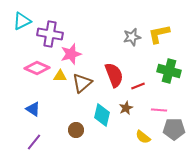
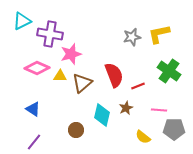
green cross: rotated 20 degrees clockwise
